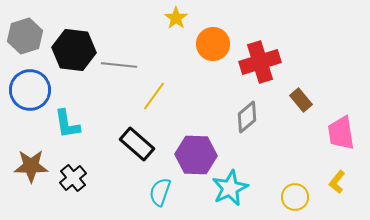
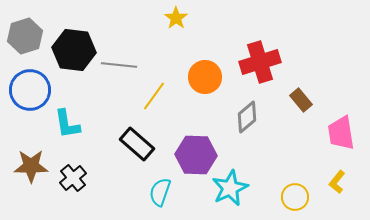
orange circle: moved 8 px left, 33 px down
